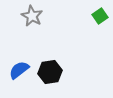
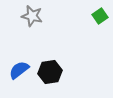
gray star: rotated 15 degrees counterclockwise
